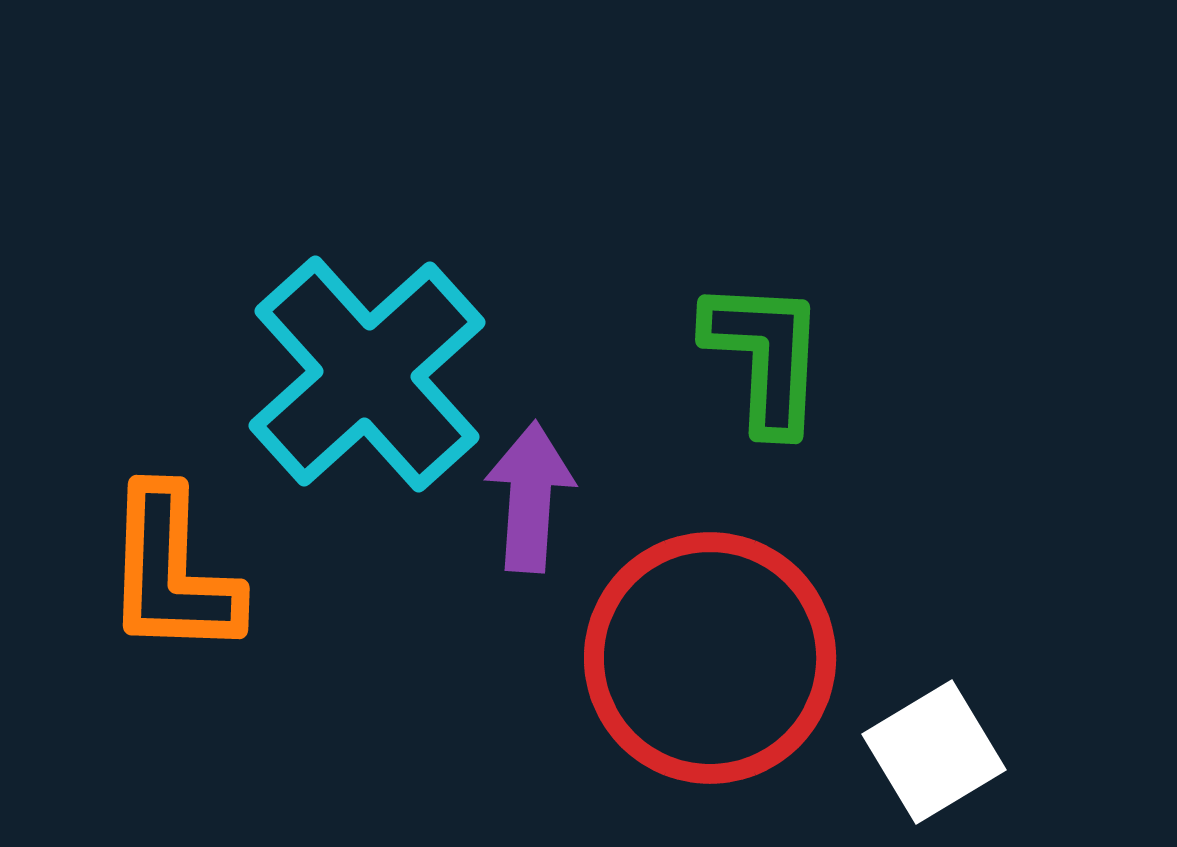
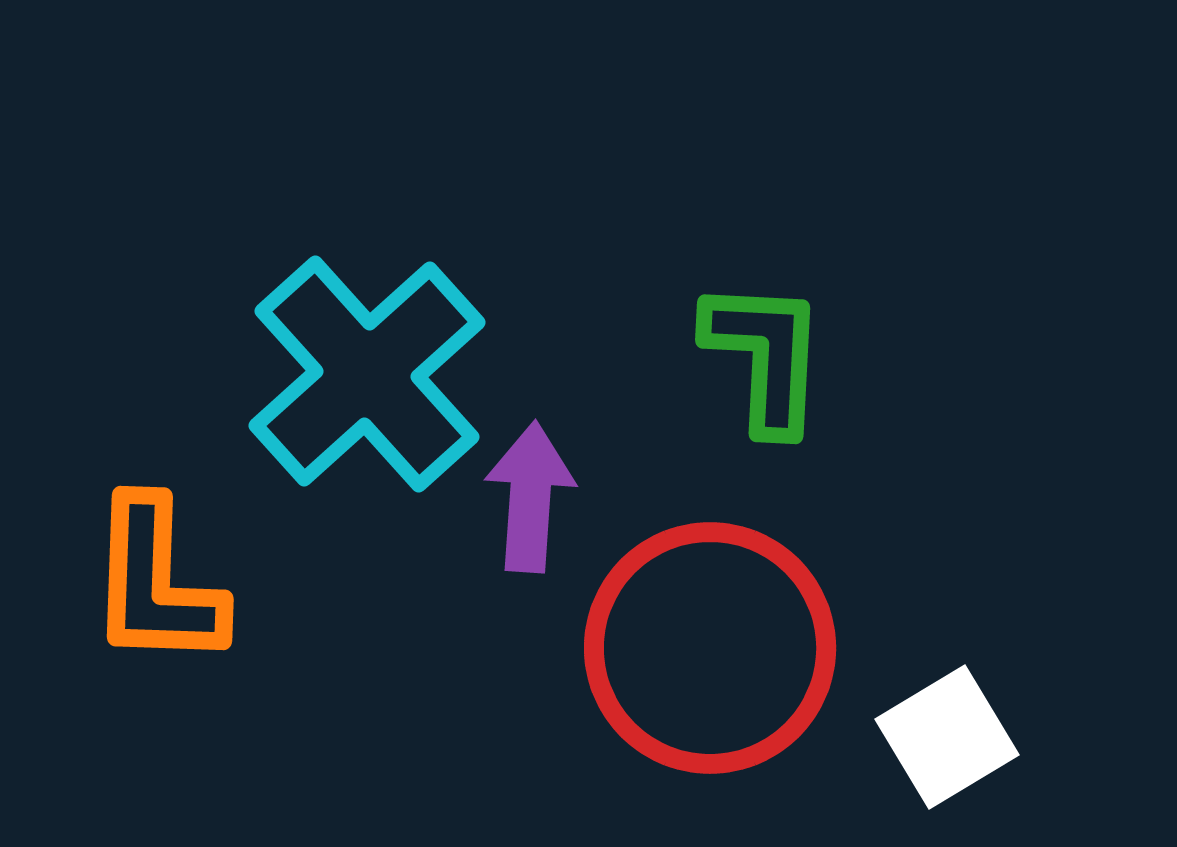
orange L-shape: moved 16 px left, 11 px down
red circle: moved 10 px up
white square: moved 13 px right, 15 px up
